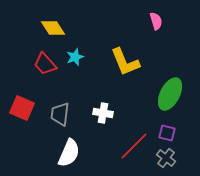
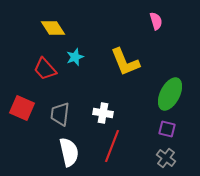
red trapezoid: moved 5 px down
purple square: moved 4 px up
red line: moved 22 px left; rotated 24 degrees counterclockwise
white semicircle: moved 1 px up; rotated 36 degrees counterclockwise
